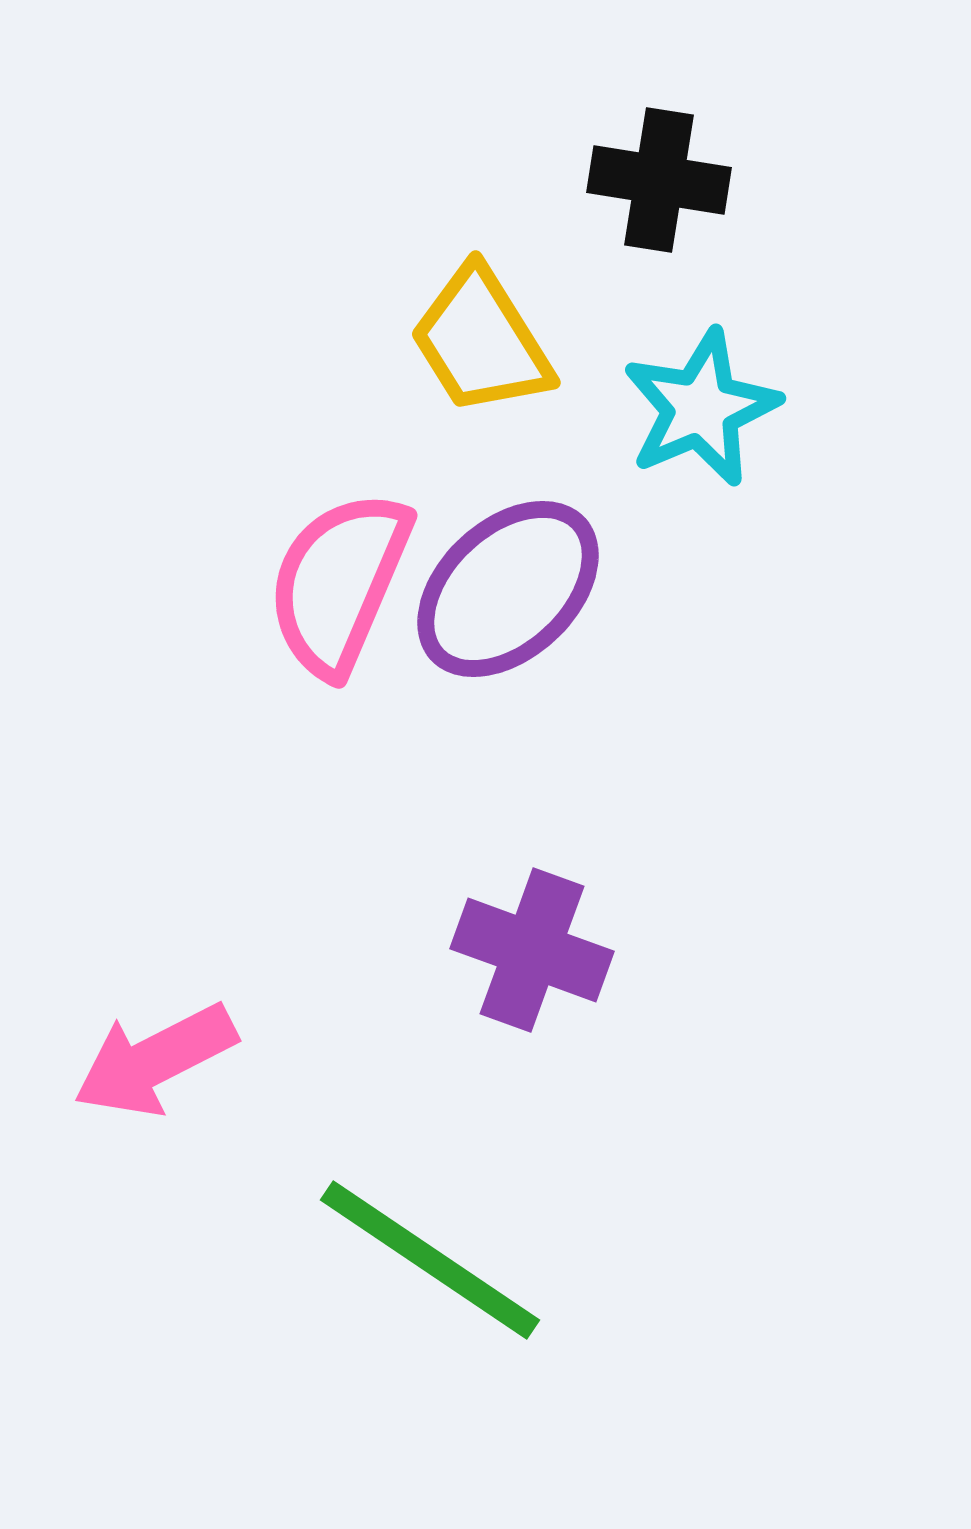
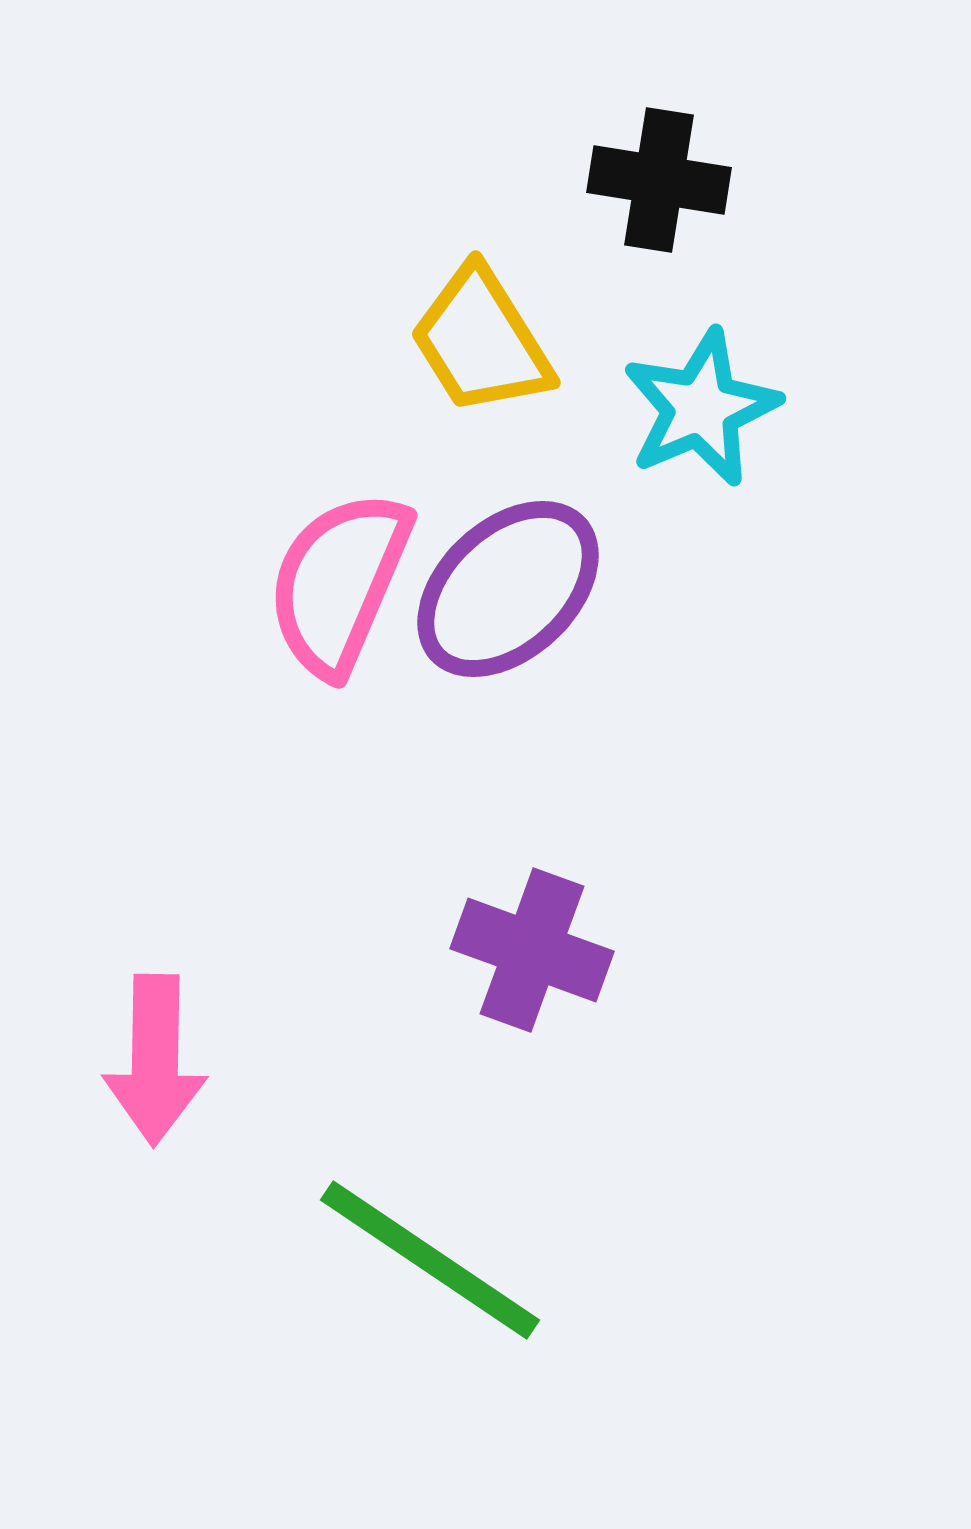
pink arrow: rotated 62 degrees counterclockwise
